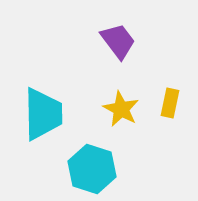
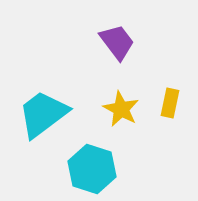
purple trapezoid: moved 1 px left, 1 px down
cyan trapezoid: rotated 126 degrees counterclockwise
